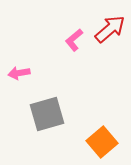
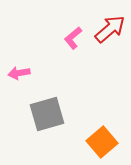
pink L-shape: moved 1 px left, 2 px up
